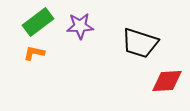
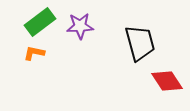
green rectangle: moved 2 px right
black trapezoid: rotated 123 degrees counterclockwise
red diamond: rotated 60 degrees clockwise
